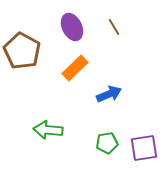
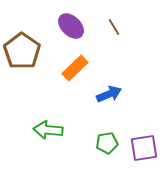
purple ellipse: moved 1 px left, 1 px up; rotated 20 degrees counterclockwise
brown pentagon: rotated 6 degrees clockwise
